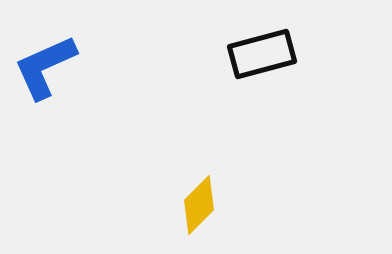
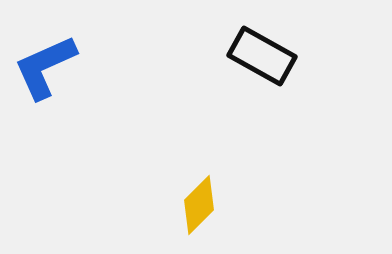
black rectangle: moved 2 px down; rotated 44 degrees clockwise
